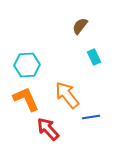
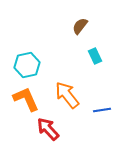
cyan rectangle: moved 1 px right, 1 px up
cyan hexagon: rotated 10 degrees counterclockwise
blue line: moved 11 px right, 7 px up
